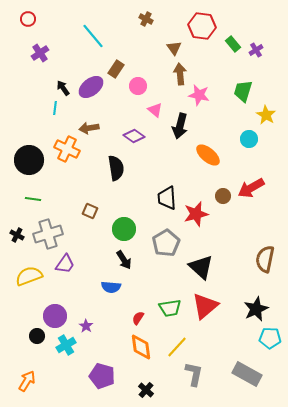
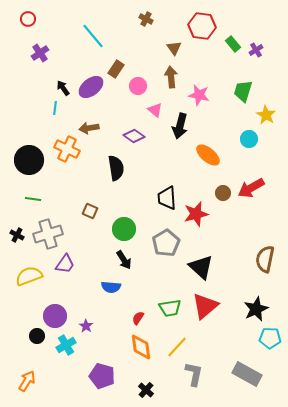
brown arrow at (180, 74): moved 9 px left, 3 px down
brown circle at (223, 196): moved 3 px up
